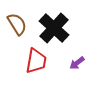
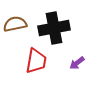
brown semicircle: moved 2 px left; rotated 70 degrees counterclockwise
black cross: rotated 36 degrees clockwise
